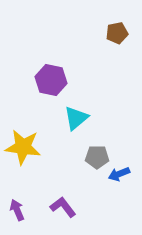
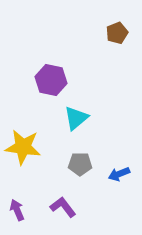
brown pentagon: rotated 10 degrees counterclockwise
gray pentagon: moved 17 px left, 7 px down
